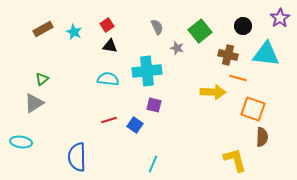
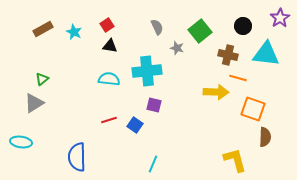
cyan semicircle: moved 1 px right
yellow arrow: moved 3 px right
brown semicircle: moved 3 px right
